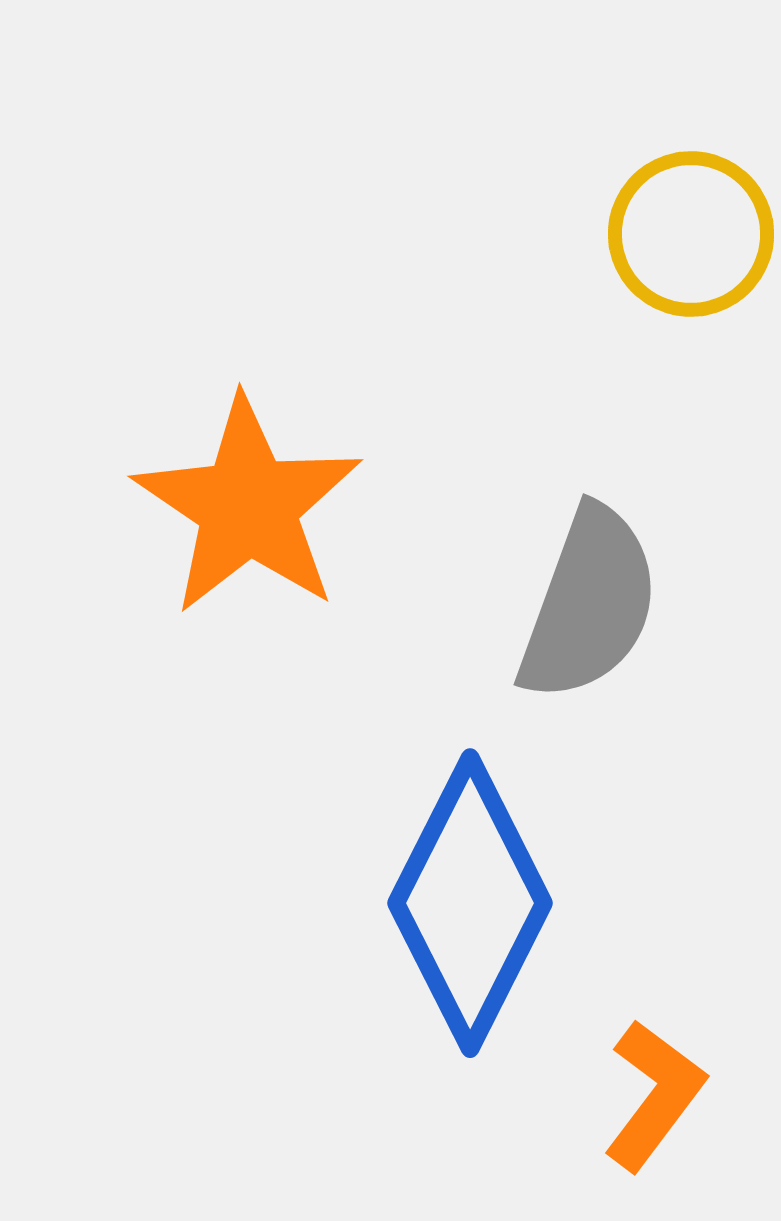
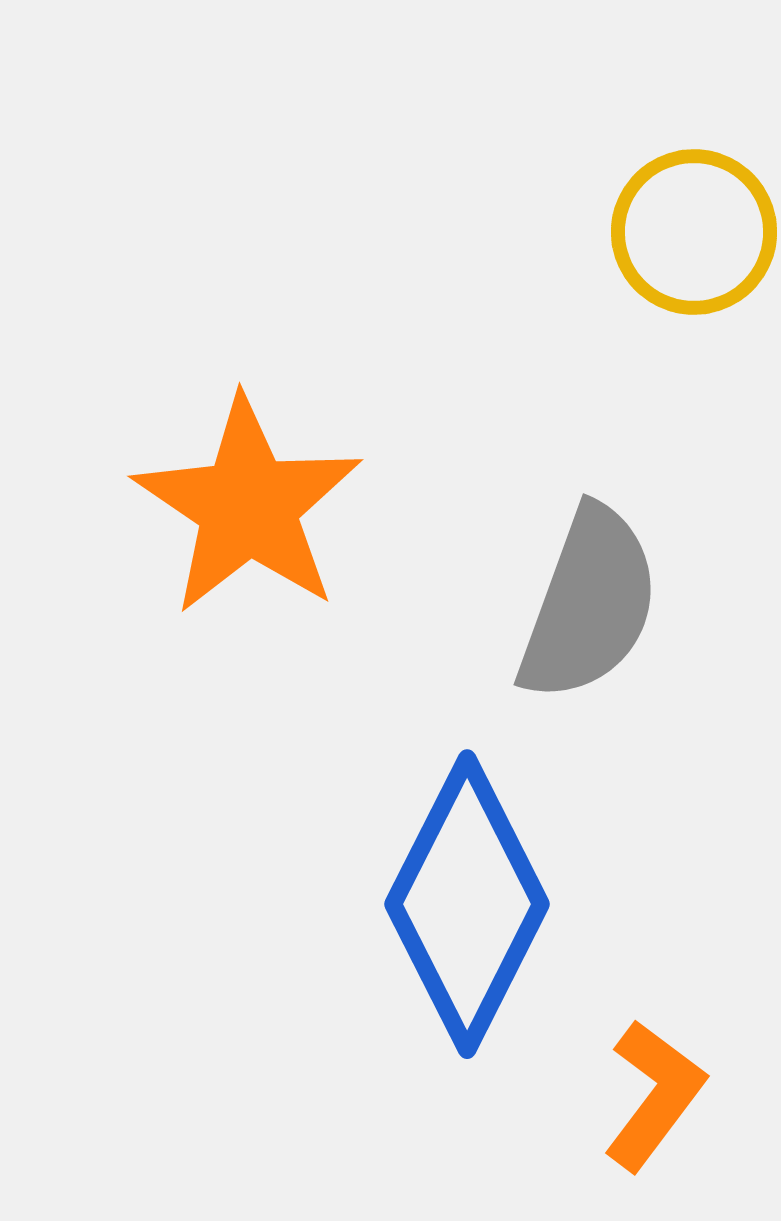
yellow circle: moved 3 px right, 2 px up
blue diamond: moved 3 px left, 1 px down
